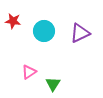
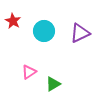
red star: rotated 21 degrees clockwise
green triangle: rotated 28 degrees clockwise
